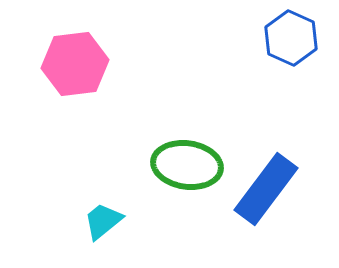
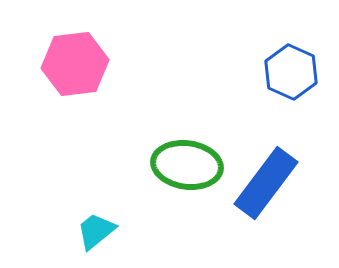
blue hexagon: moved 34 px down
blue rectangle: moved 6 px up
cyan trapezoid: moved 7 px left, 10 px down
